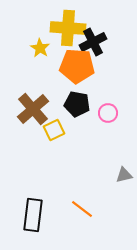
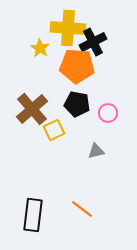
brown cross: moved 1 px left
gray triangle: moved 28 px left, 24 px up
